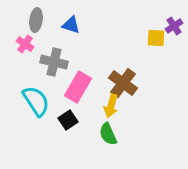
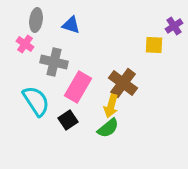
yellow square: moved 2 px left, 7 px down
green semicircle: moved 6 px up; rotated 105 degrees counterclockwise
